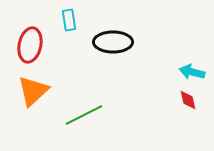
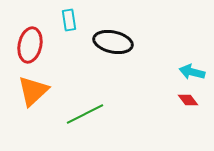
black ellipse: rotated 12 degrees clockwise
red diamond: rotated 25 degrees counterclockwise
green line: moved 1 px right, 1 px up
